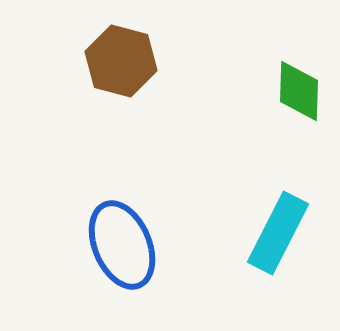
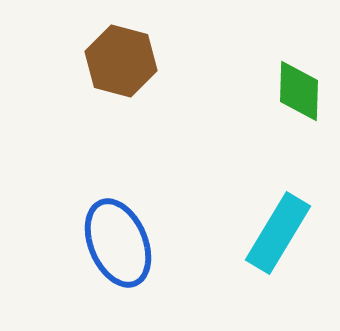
cyan rectangle: rotated 4 degrees clockwise
blue ellipse: moved 4 px left, 2 px up
